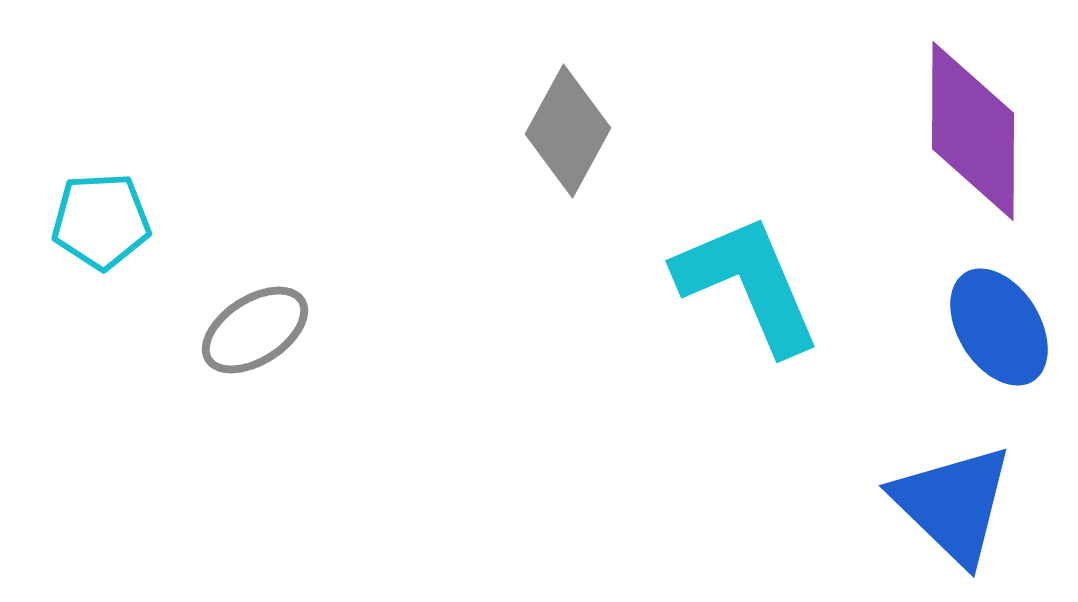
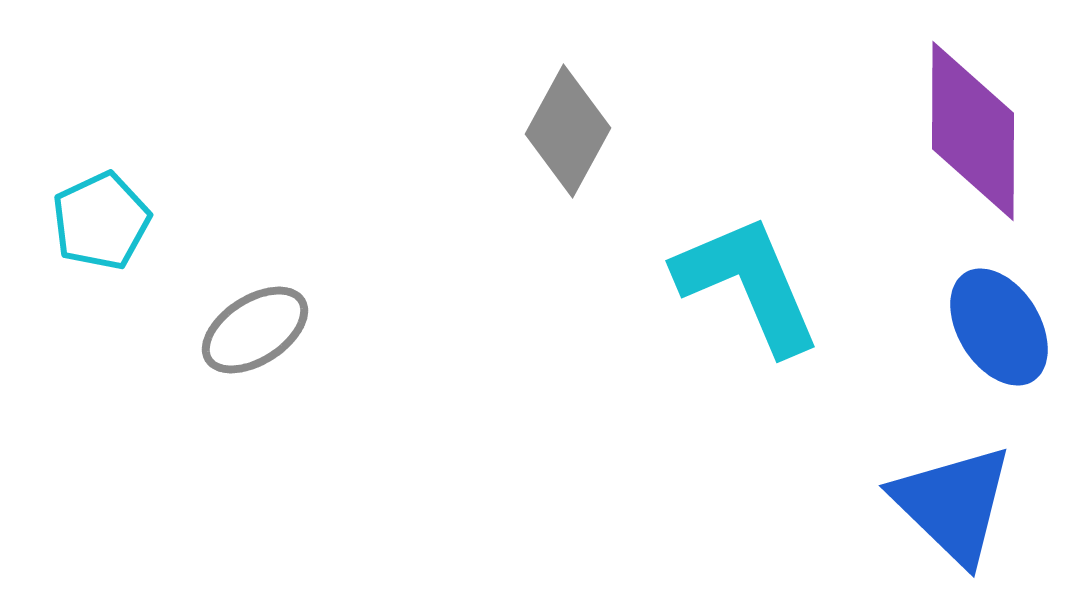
cyan pentagon: rotated 22 degrees counterclockwise
